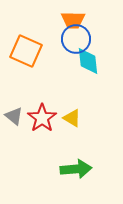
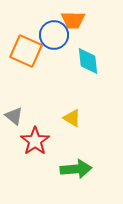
blue circle: moved 22 px left, 4 px up
red star: moved 7 px left, 23 px down
